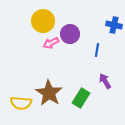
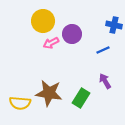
purple circle: moved 2 px right
blue line: moved 6 px right; rotated 56 degrees clockwise
brown star: rotated 24 degrees counterclockwise
yellow semicircle: moved 1 px left
